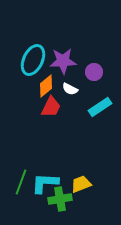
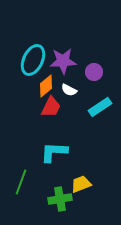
white semicircle: moved 1 px left, 1 px down
cyan L-shape: moved 9 px right, 31 px up
